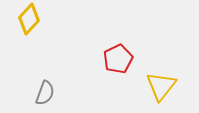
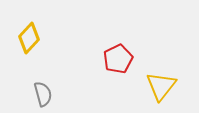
yellow diamond: moved 19 px down
gray semicircle: moved 2 px left, 1 px down; rotated 35 degrees counterclockwise
